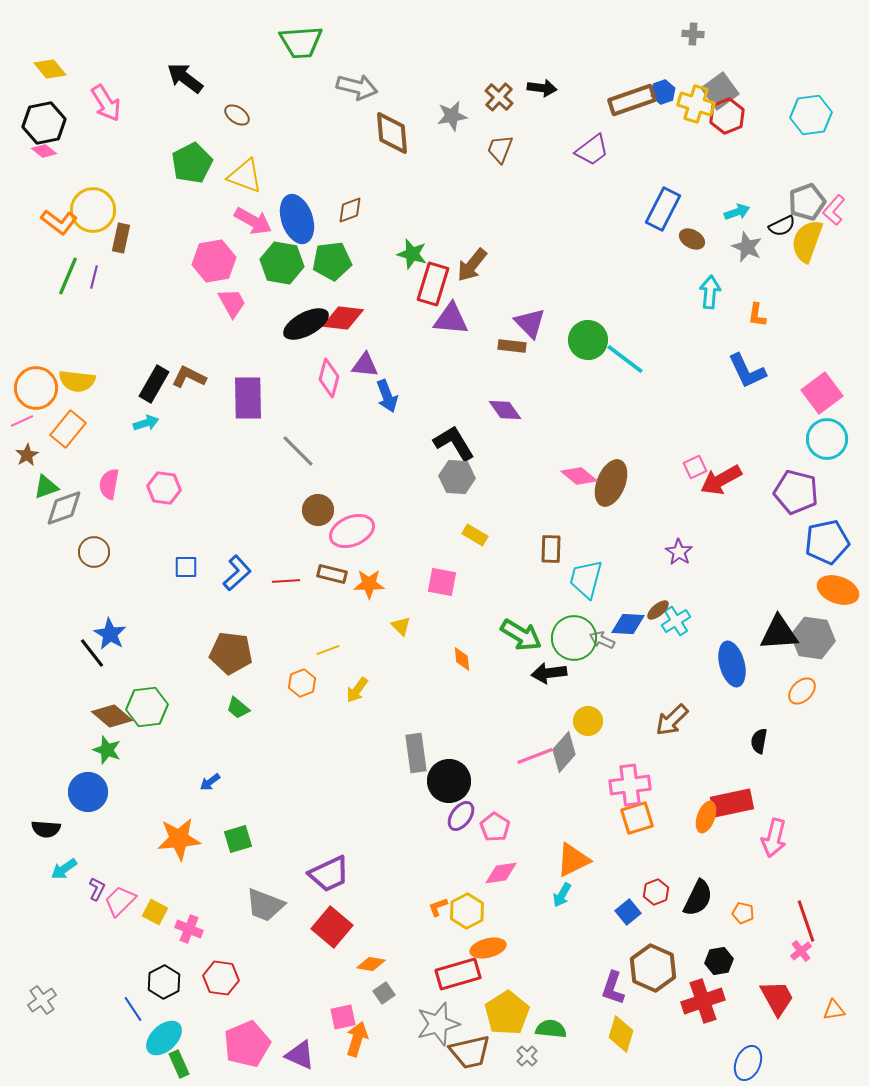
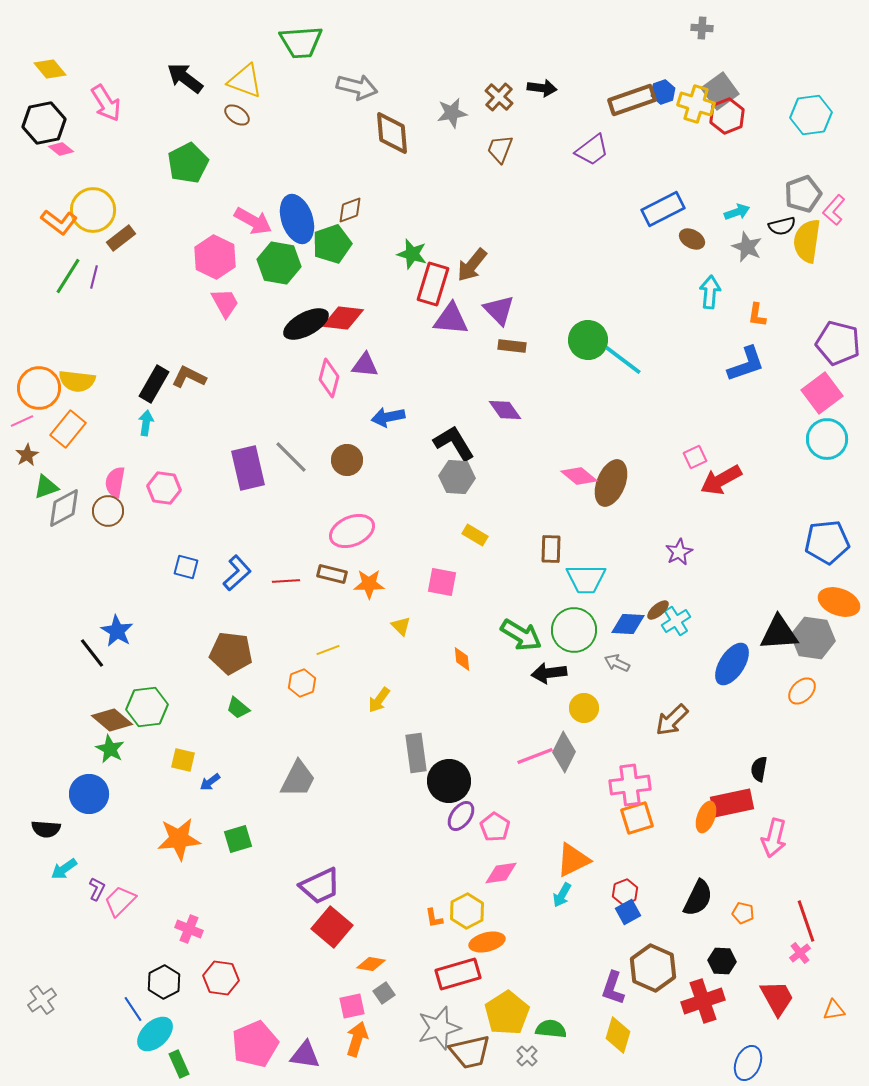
gray cross at (693, 34): moved 9 px right, 6 px up
gray star at (452, 116): moved 3 px up
pink diamond at (44, 151): moved 17 px right, 2 px up
green pentagon at (192, 163): moved 4 px left
yellow triangle at (245, 176): moved 95 px up
gray pentagon at (807, 202): moved 4 px left, 8 px up
blue rectangle at (663, 209): rotated 36 degrees clockwise
black semicircle at (782, 226): rotated 12 degrees clockwise
brown rectangle at (121, 238): rotated 40 degrees clockwise
yellow semicircle at (807, 241): rotated 12 degrees counterclockwise
pink hexagon at (214, 261): moved 1 px right, 4 px up; rotated 24 degrees counterclockwise
green pentagon at (332, 261): moved 17 px up; rotated 12 degrees counterclockwise
green hexagon at (282, 263): moved 3 px left
green line at (68, 276): rotated 9 degrees clockwise
pink trapezoid at (232, 303): moved 7 px left
purple triangle at (530, 323): moved 31 px left, 13 px up
cyan line at (625, 359): moved 2 px left, 1 px down
blue L-shape at (747, 371): moved 1 px left, 7 px up; rotated 84 degrees counterclockwise
orange circle at (36, 388): moved 3 px right
blue arrow at (387, 396): moved 1 px right, 21 px down; rotated 100 degrees clockwise
purple rectangle at (248, 398): moved 70 px down; rotated 12 degrees counterclockwise
cyan arrow at (146, 423): rotated 65 degrees counterclockwise
gray line at (298, 451): moved 7 px left, 6 px down
pink square at (695, 467): moved 10 px up
pink semicircle at (109, 484): moved 6 px right, 2 px up
purple pentagon at (796, 492): moved 42 px right, 149 px up
gray diamond at (64, 508): rotated 9 degrees counterclockwise
brown circle at (318, 510): moved 29 px right, 50 px up
blue pentagon at (827, 542): rotated 6 degrees clockwise
brown circle at (94, 552): moved 14 px right, 41 px up
purple star at (679, 552): rotated 12 degrees clockwise
blue square at (186, 567): rotated 15 degrees clockwise
cyan trapezoid at (586, 579): rotated 105 degrees counterclockwise
orange ellipse at (838, 590): moved 1 px right, 12 px down
blue star at (110, 634): moved 7 px right, 3 px up
green circle at (574, 638): moved 8 px up
gray arrow at (602, 640): moved 15 px right, 23 px down
blue ellipse at (732, 664): rotated 48 degrees clockwise
yellow arrow at (357, 690): moved 22 px right, 10 px down
brown diamond at (112, 716): moved 4 px down
yellow circle at (588, 721): moved 4 px left, 13 px up
black semicircle at (759, 741): moved 28 px down
green star at (107, 750): moved 3 px right, 1 px up; rotated 8 degrees clockwise
gray diamond at (564, 752): rotated 15 degrees counterclockwise
blue circle at (88, 792): moved 1 px right, 2 px down
purple trapezoid at (329, 874): moved 9 px left, 12 px down
red hexagon at (656, 892): moved 31 px left
gray trapezoid at (265, 905): moved 33 px right, 126 px up; rotated 84 degrees counterclockwise
orange L-shape at (438, 907): moved 4 px left, 11 px down; rotated 80 degrees counterclockwise
yellow square at (155, 912): moved 28 px right, 152 px up; rotated 15 degrees counterclockwise
blue square at (628, 912): rotated 10 degrees clockwise
orange ellipse at (488, 948): moved 1 px left, 6 px up
pink cross at (801, 951): moved 1 px left, 2 px down
black hexagon at (719, 961): moved 3 px right; rotated 12 degrees clockwise
pink square at (343, 1017): moved 9 px right, 11 px up
gray star at (438, 1024): moved 1 px right, 4 px down
yellow diamond at (621, 1034): moved 3 px left, 1 px down
cyan ellipse at (164, 1038): moved 9 px left, 4 px up
pink pentagon at (247, 1044): moved 8 px right
purple triangle at (300, 1055): moved 5 px right; rotated 16 degrees counterclockwise
